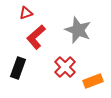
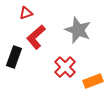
black rectangle: moved 4 px left, 11 px up
